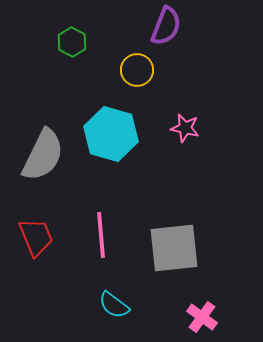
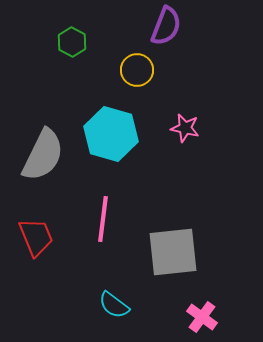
pink line: moved 2 px right, 16 px up; rotated 12 degrees clockwise
gray square: moved 1 px left, 4 px down
